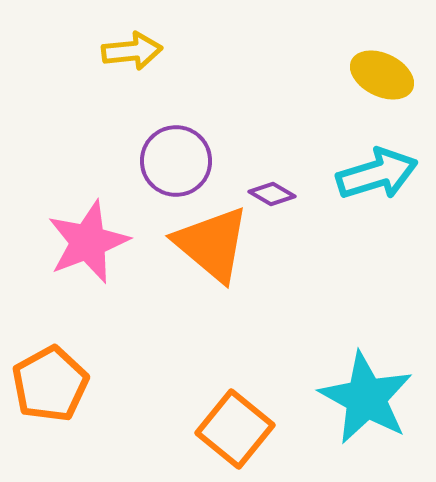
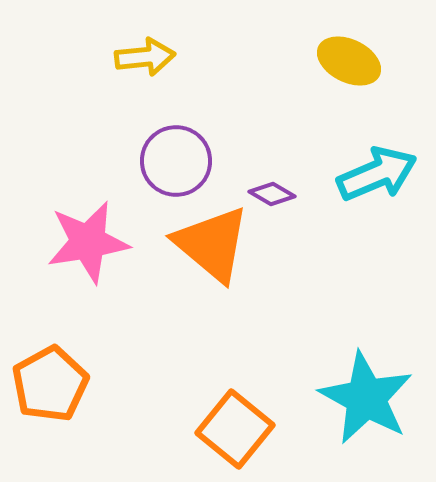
yellow arrow: moved 13 px right, 6 px down
yellow ellipse: moved 33 px left, 14 px up
cyan arrow: rotated 6 degrees counterclockwise
pink star: rotated 12 degrees clockwise
